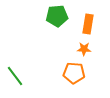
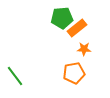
green pentagon: moved 5 px right, 2 px down
orange rectangle: moved 11 px left, 4 px down; rotated 42 degrees clockwise
orange pentagon: rotated 15 degrees counterclockwise
